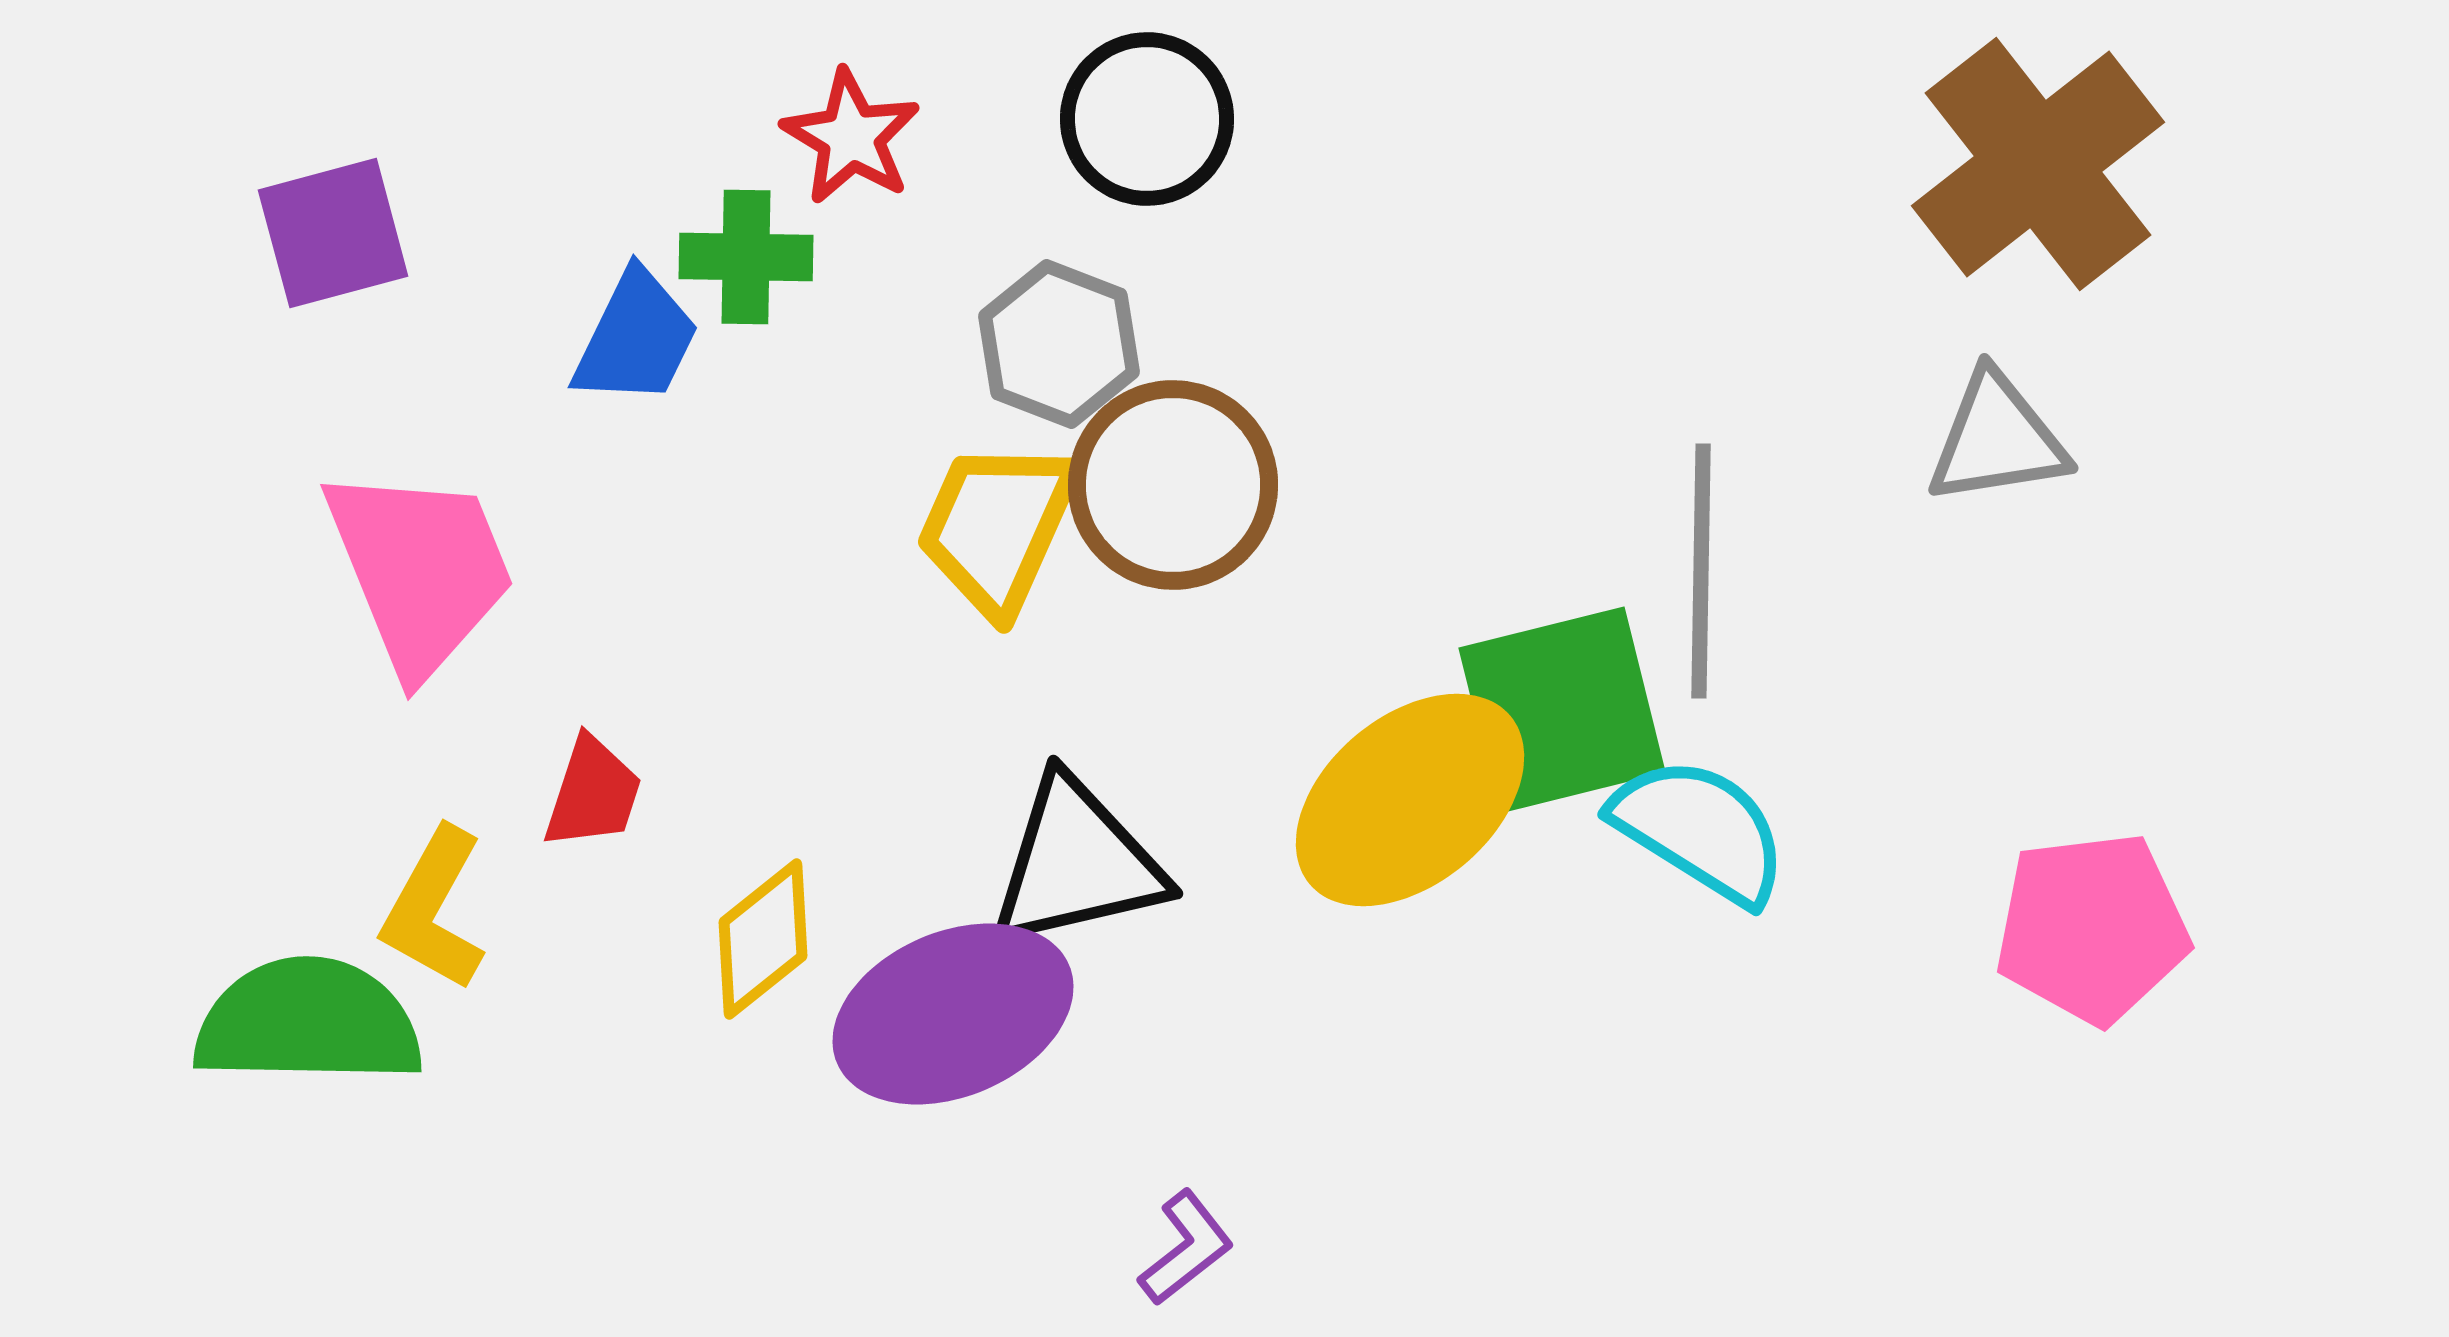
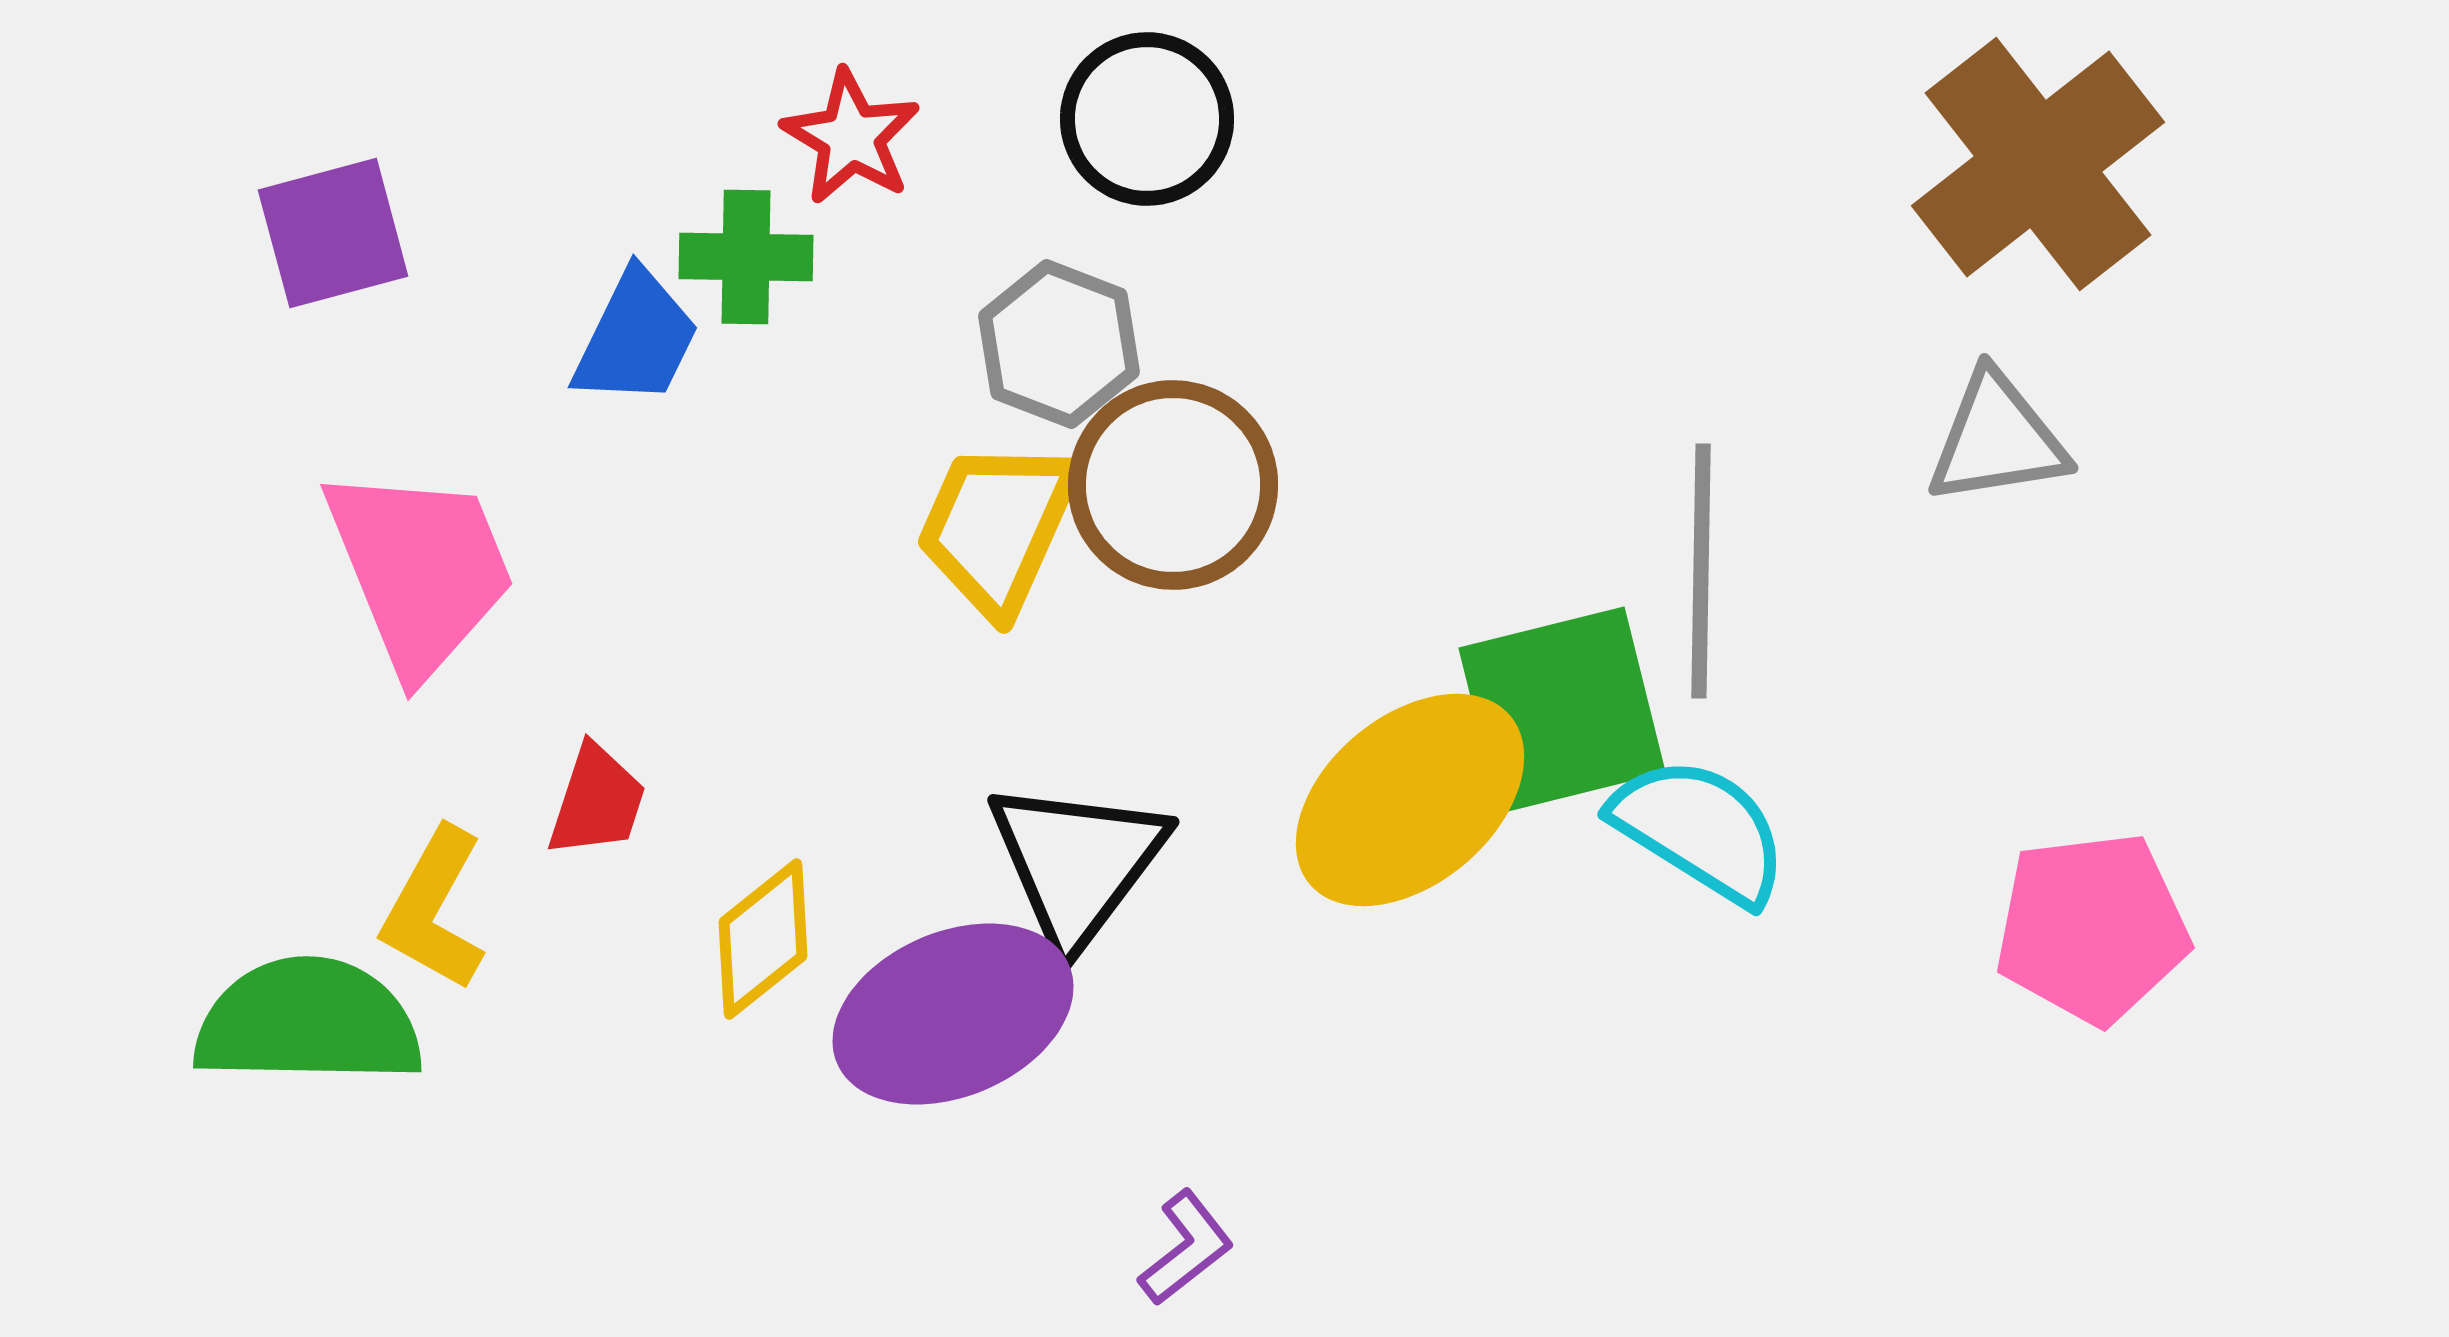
red trapezoid: moved 4 px right, 8 px down
black triangle: rotated 40 degrees counterclockwise
